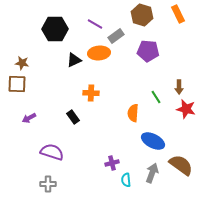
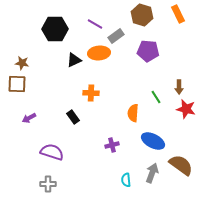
purple cross: moved 18 px up
